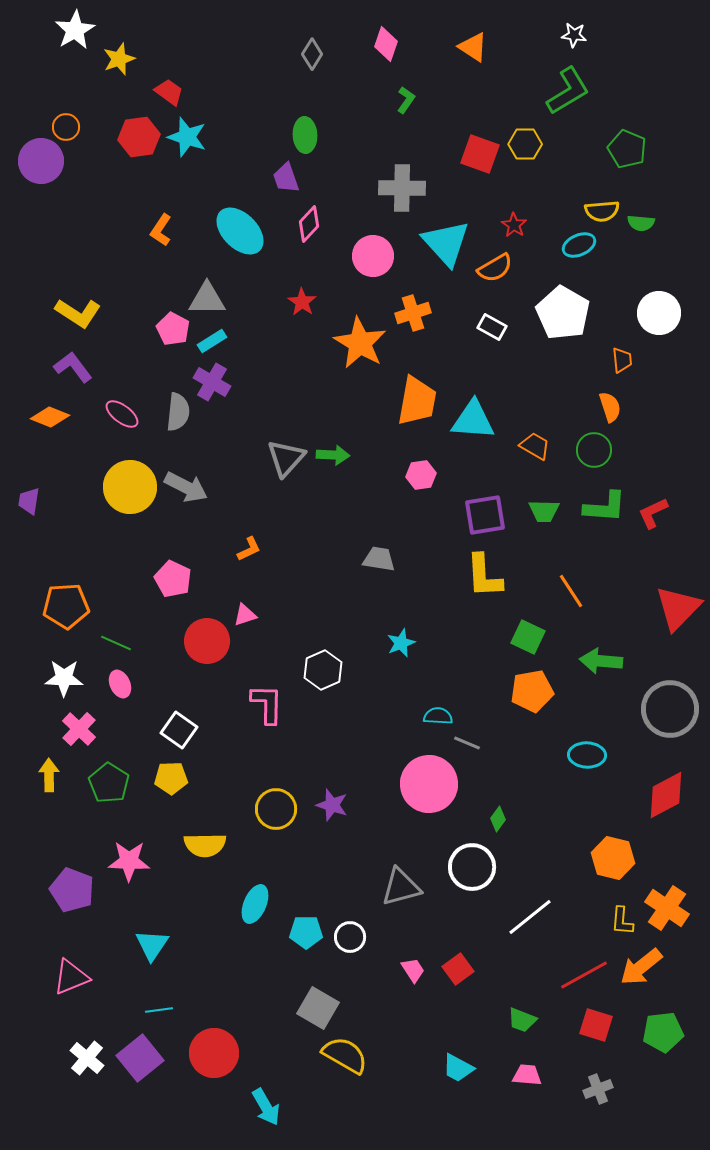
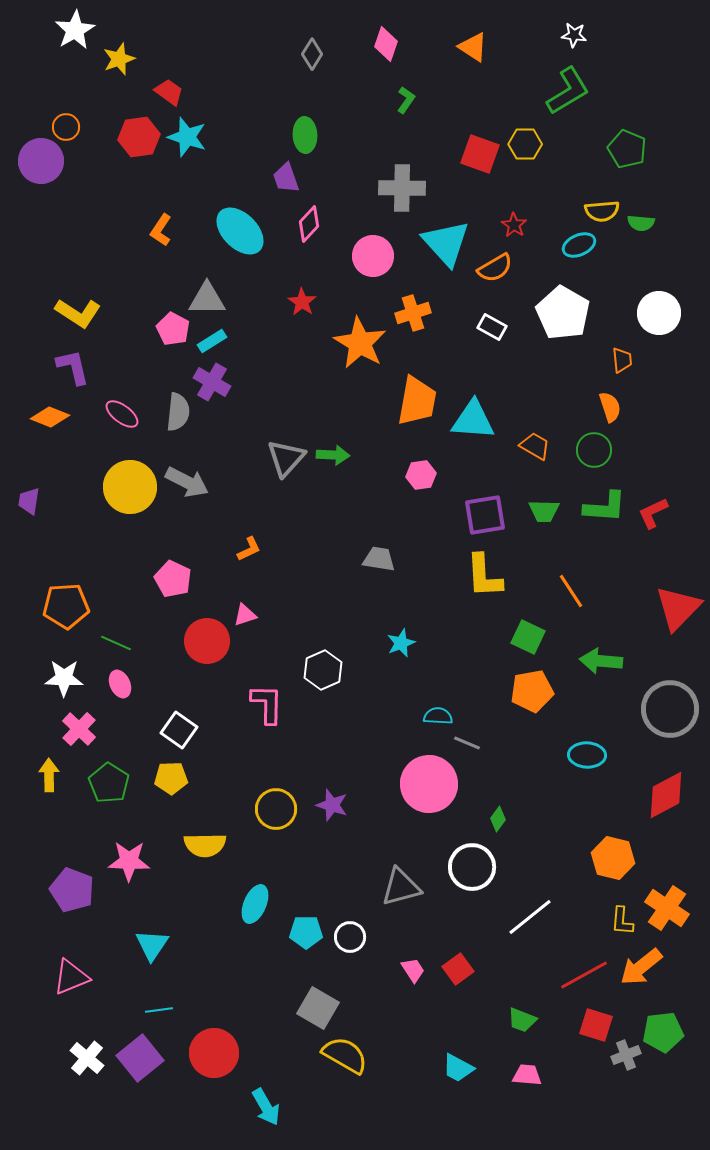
purple L-shape at (73, 367): rotated 24 degrees clockwise
gray arrow at (186, 487): moved 1 px right, 5 px up
gray cross at (598, 1089): moved 28 px right, 34 px up
